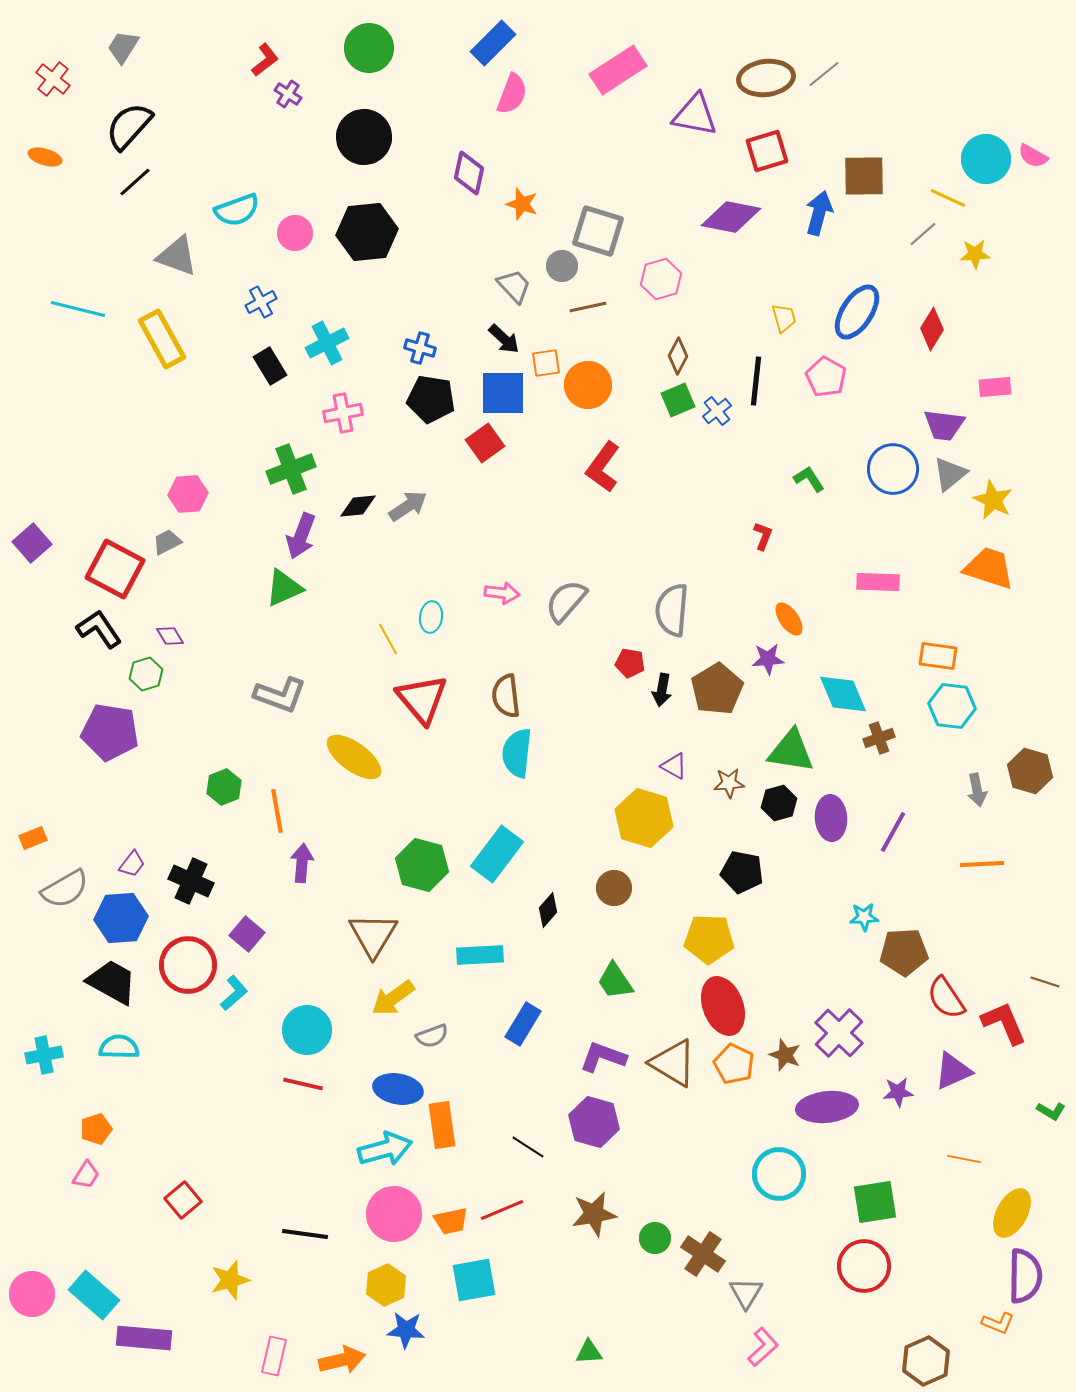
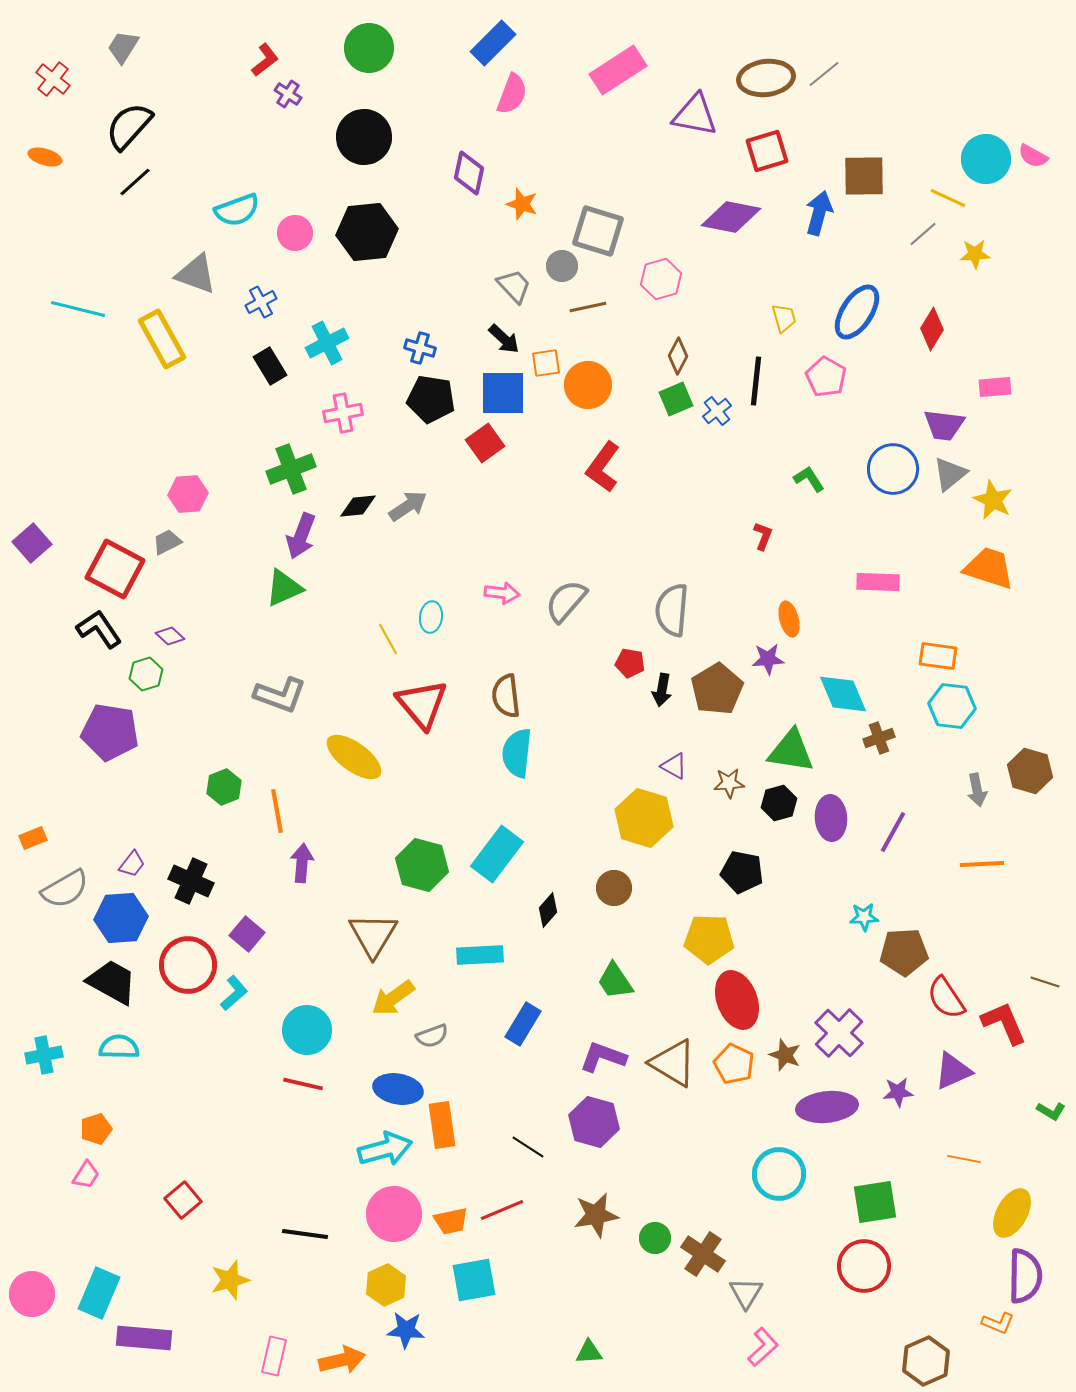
gray triangle at (177, 256): moved 19 px right, 18 px down
green square at (678, 400): moved 2 px left, 1 px up
orange ellipse at (789, 619): rotated 20 degrees clockwise
purple diamond at (170, 636): rotated 16 degrees counterclockwise
red triangle at (422, 699): moved 5 px down
red ellipse at (723, 1006): moved 14 px right, 6 px up
brown star at (594, 1214): moved 2 px right, 1 px down
cyan rectangle at (94, 1295): moved 5 px right, 2 px up; rotated 72 degrees clockwise
